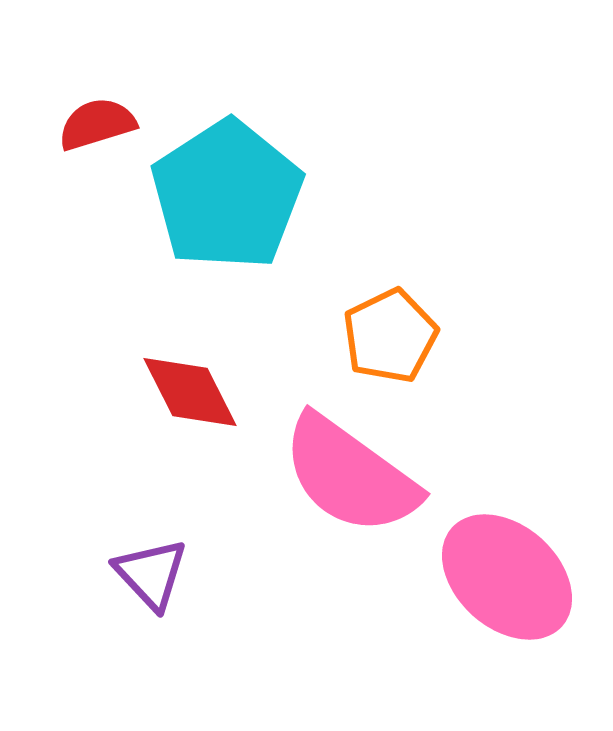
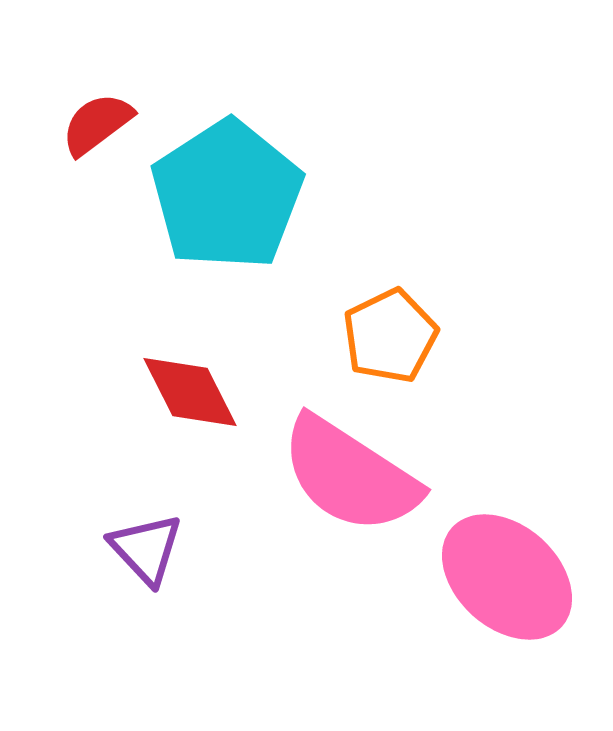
red semicircle: rotated 20 degrees counterclockwise
pink semicircle: rotated 3 degrees counterclockwise
purple triangle: moved 5 px left, 25 px up
